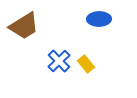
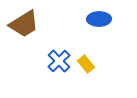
brown trapezoid: moved 2 px up
